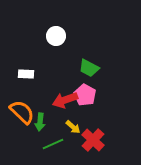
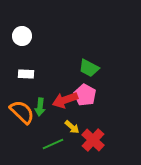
white circle: moved 34 px left
green arrow: moved 15 px up
yellow arrow: moved 1 px left
